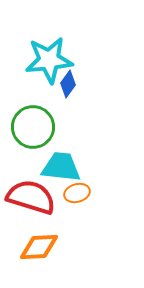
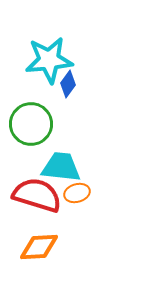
green circle: moved 2 px left, 3 px up
red semicircle: moved 6 px right, 2 px up
